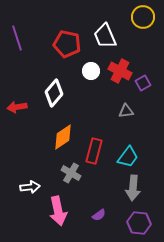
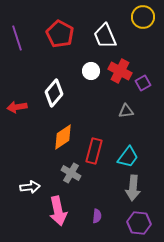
red pentagon: moved 7 px left, 10 px up; rotated 16 degrees clockwise
purple semicircle: moved 2 px left, 1 px down; rotated 48 degrees counterclockwise
